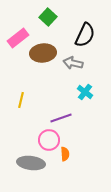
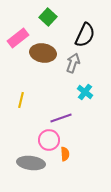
brown ellipse: rotated 15 degrees clockwise
gray arrow: rotated 96 degrees clockwise
